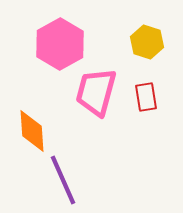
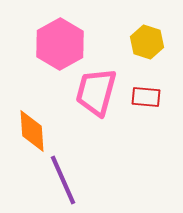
red rectangle: rotated 76 degrees counterclockwise
